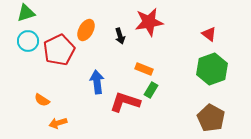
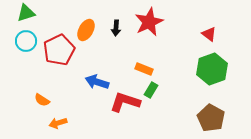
red star: rotated 16 degrees counterclockwise
black arrow: moved 4 px left, 8 px up; rotated 21 degrees clockwise
cyan circle: moved 2 px left
blue arrow: rotated 65 degrees counterclockwise
